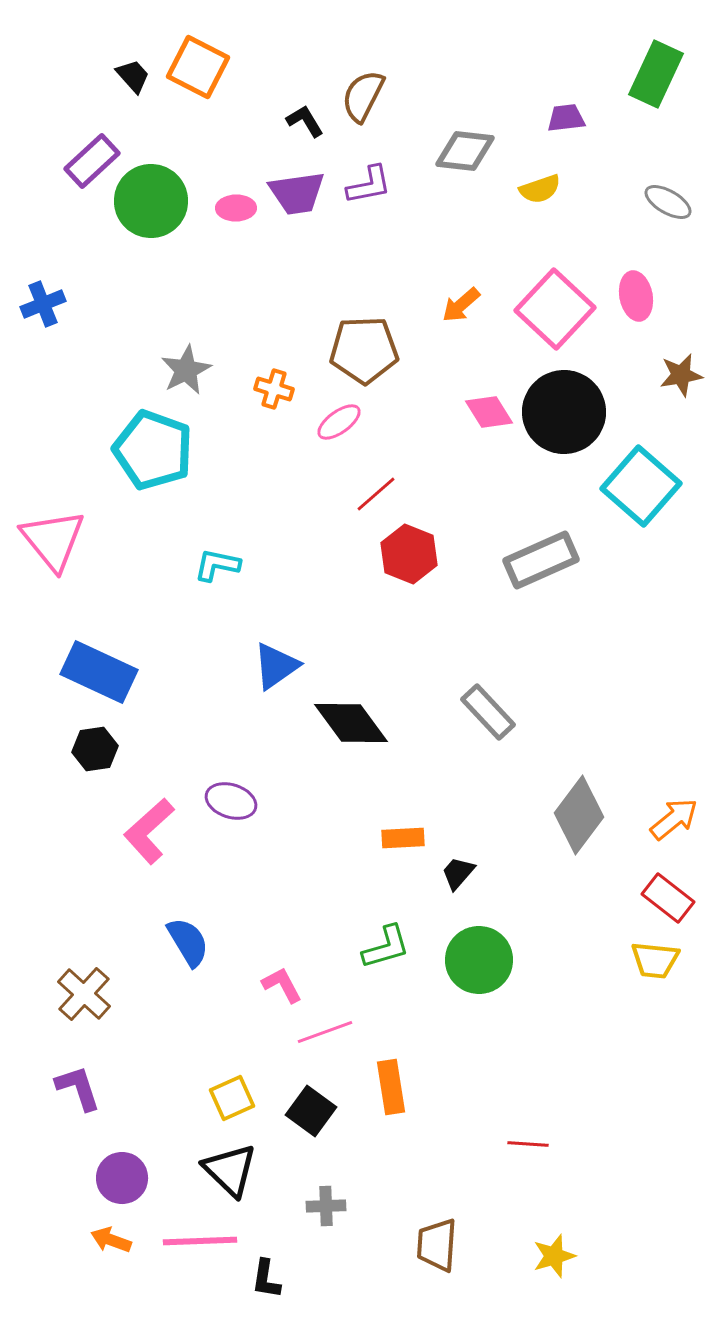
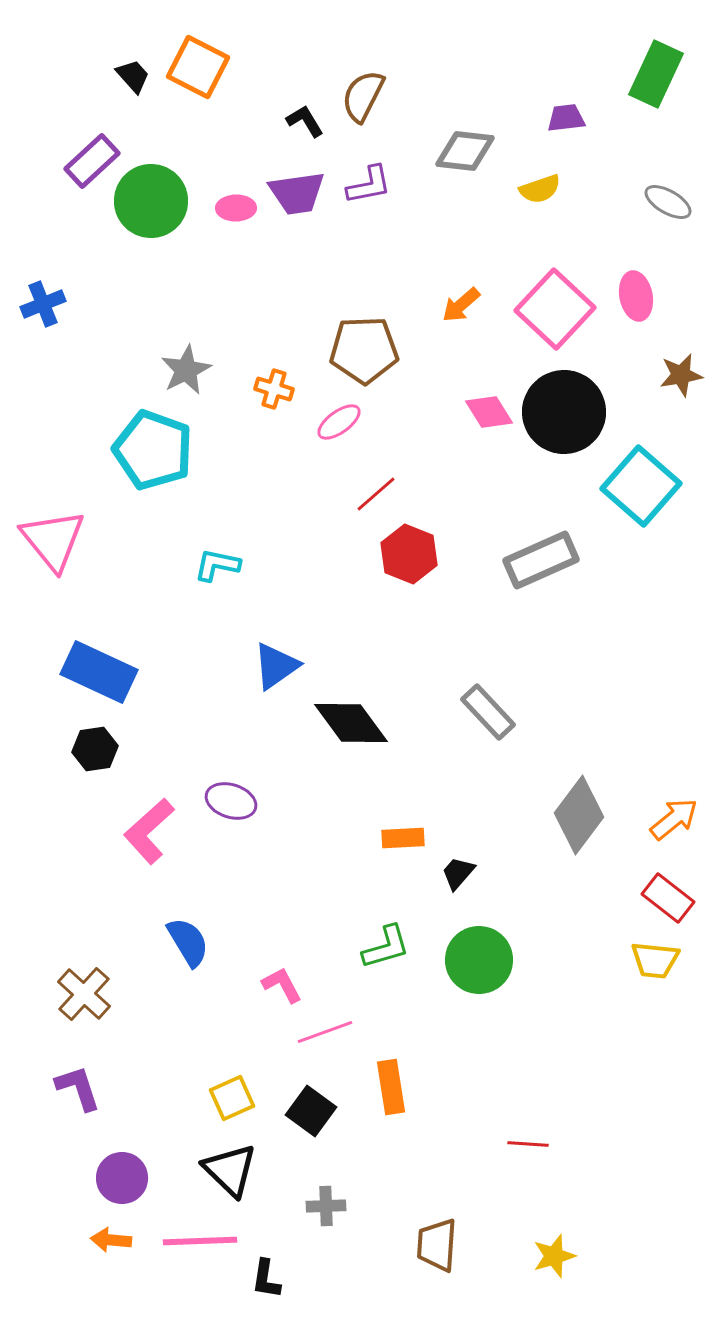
orange arrow at (111, 1240): rotated 15 degrees counterclockwise
